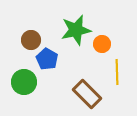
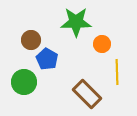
green star: moved 8 px up; rotated 12 degrees clockwise
